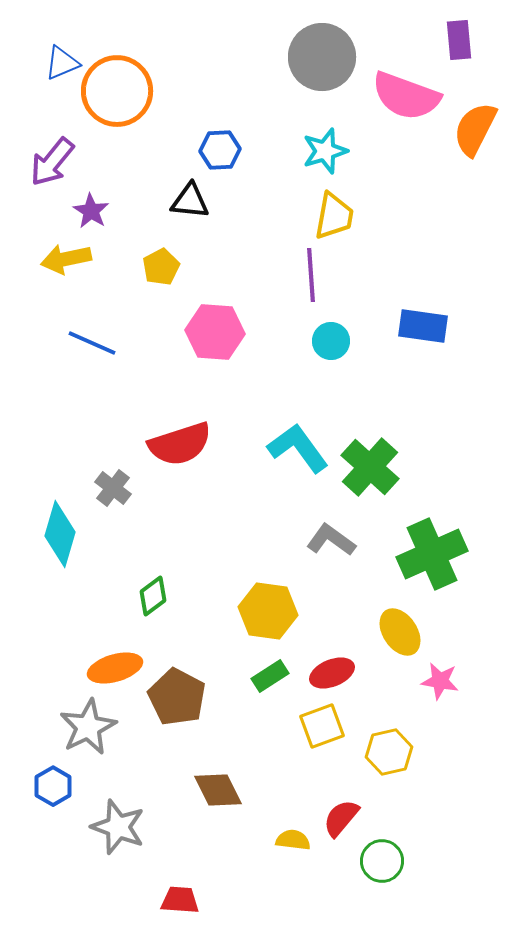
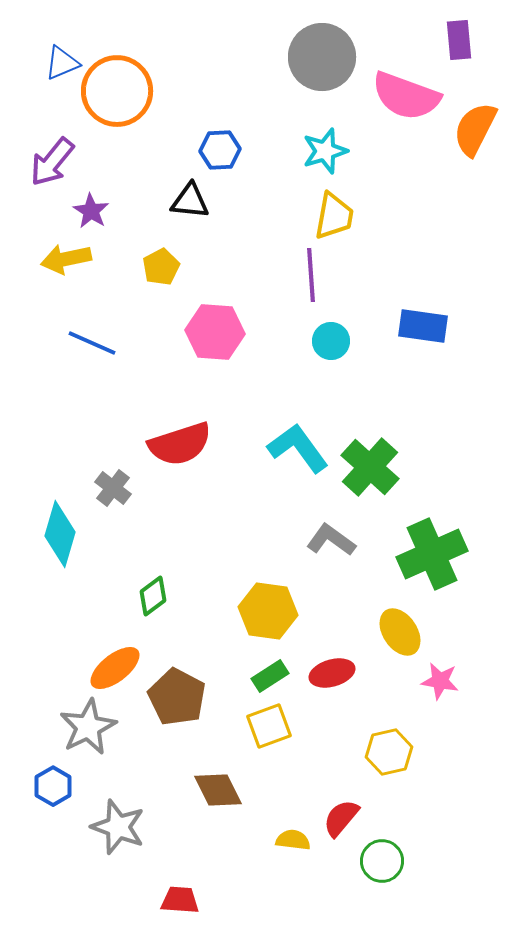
orange ellipse at (115, 668): rotated 22 degrees counterclockwise
red ellipse at (332, 673): rotated 6 degrees clockwise
yellow square at (322, 726): moved 53 px left
